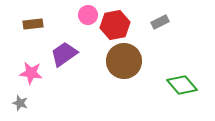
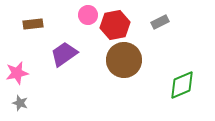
brown circle: moved 1 px up
pink star: moved 14 px left; rotated 20 degrees counterclockwise
green diamond: rotated 72 degrees counterclockwise
